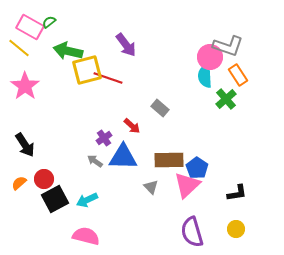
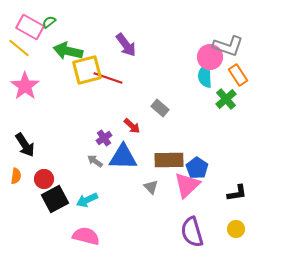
orange semicircle: moved 3 px left, 7 px up; rotated 140 degrees clockwise
